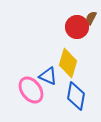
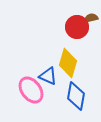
brown semicircle: rotated 48 degrees clockwise
